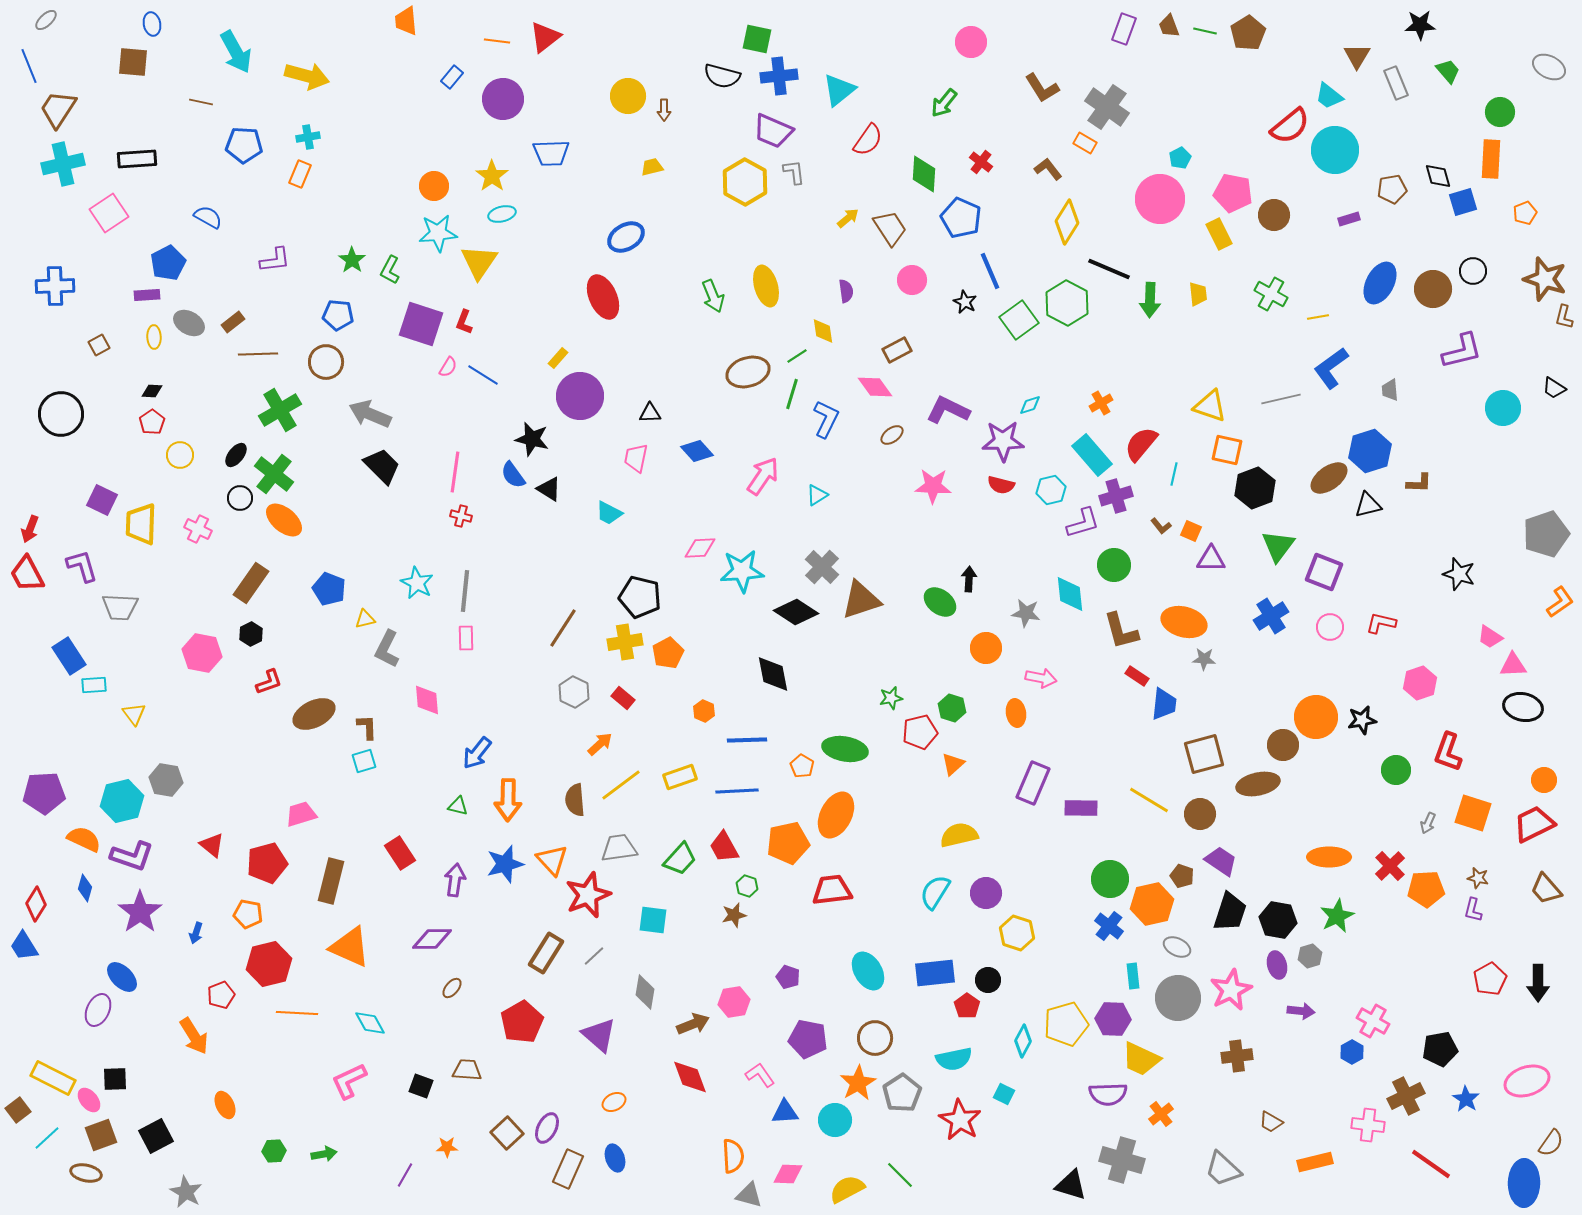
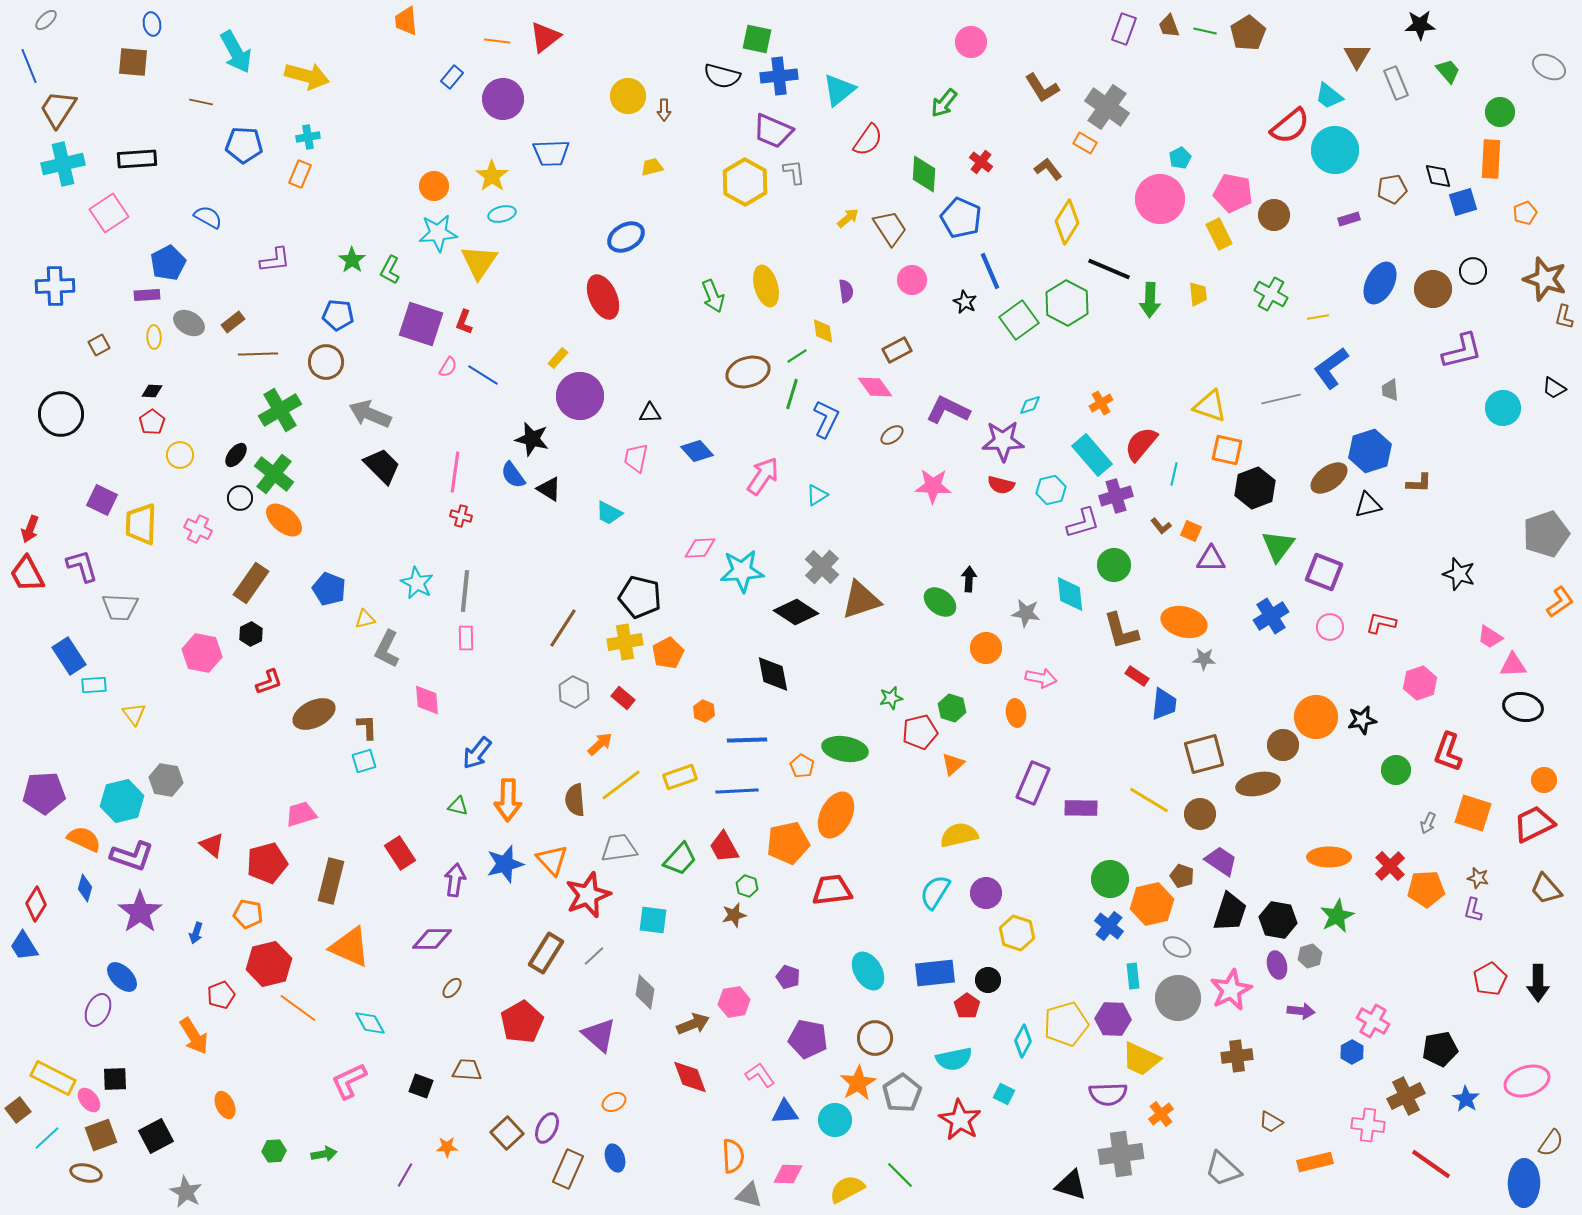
orange line at (297, 1013): moved 1 px right, 5 px up; rotated 33 degrees clockwise
gray cross at (1122, 1160): moved 1 px left, 6 px up; rotated 24 degrees counterclockwise
